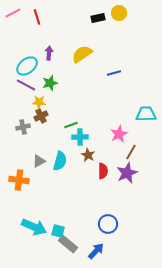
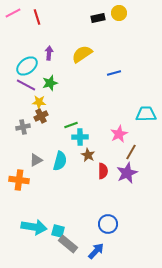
gray triangle: moved 3 px left, 1 px up
cyan arrow: rotated 15 degrees counterclockwise
